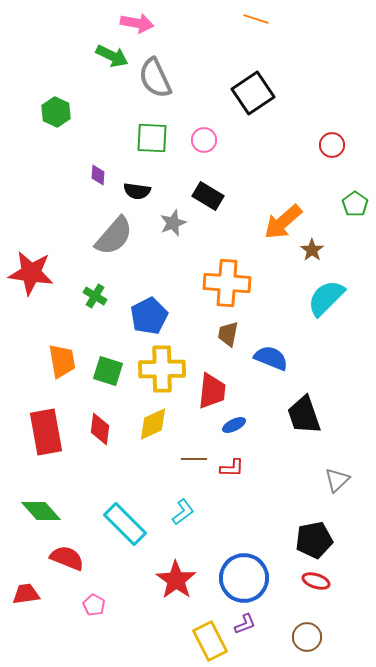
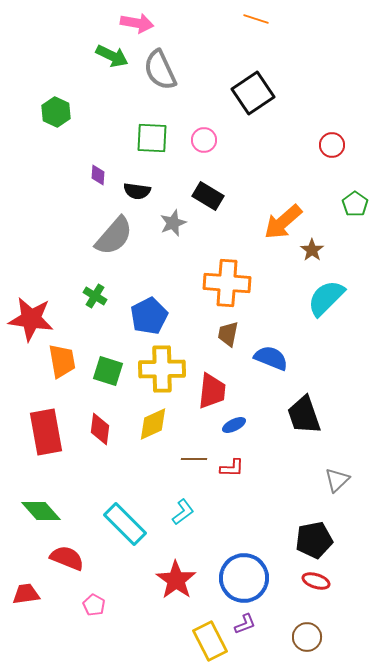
gray semicircle at (155, 78): moved 5 px right, 8 px up
red star at (31, 273): moved 46 px down
